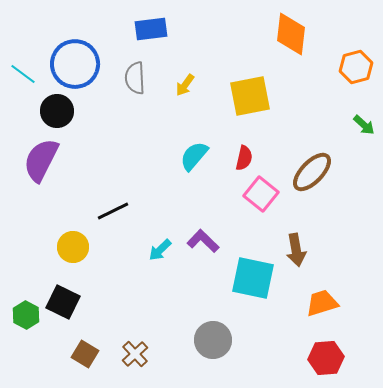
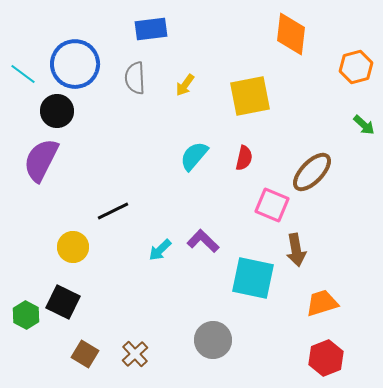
pink square: moved 11 px right, 11 px down; rotated 16 degrees counterclockwise
red hexagon: rotated 16 degrees counterclockwise
